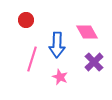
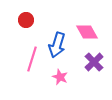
blue arrow: rotated 15 degrees clockwise
